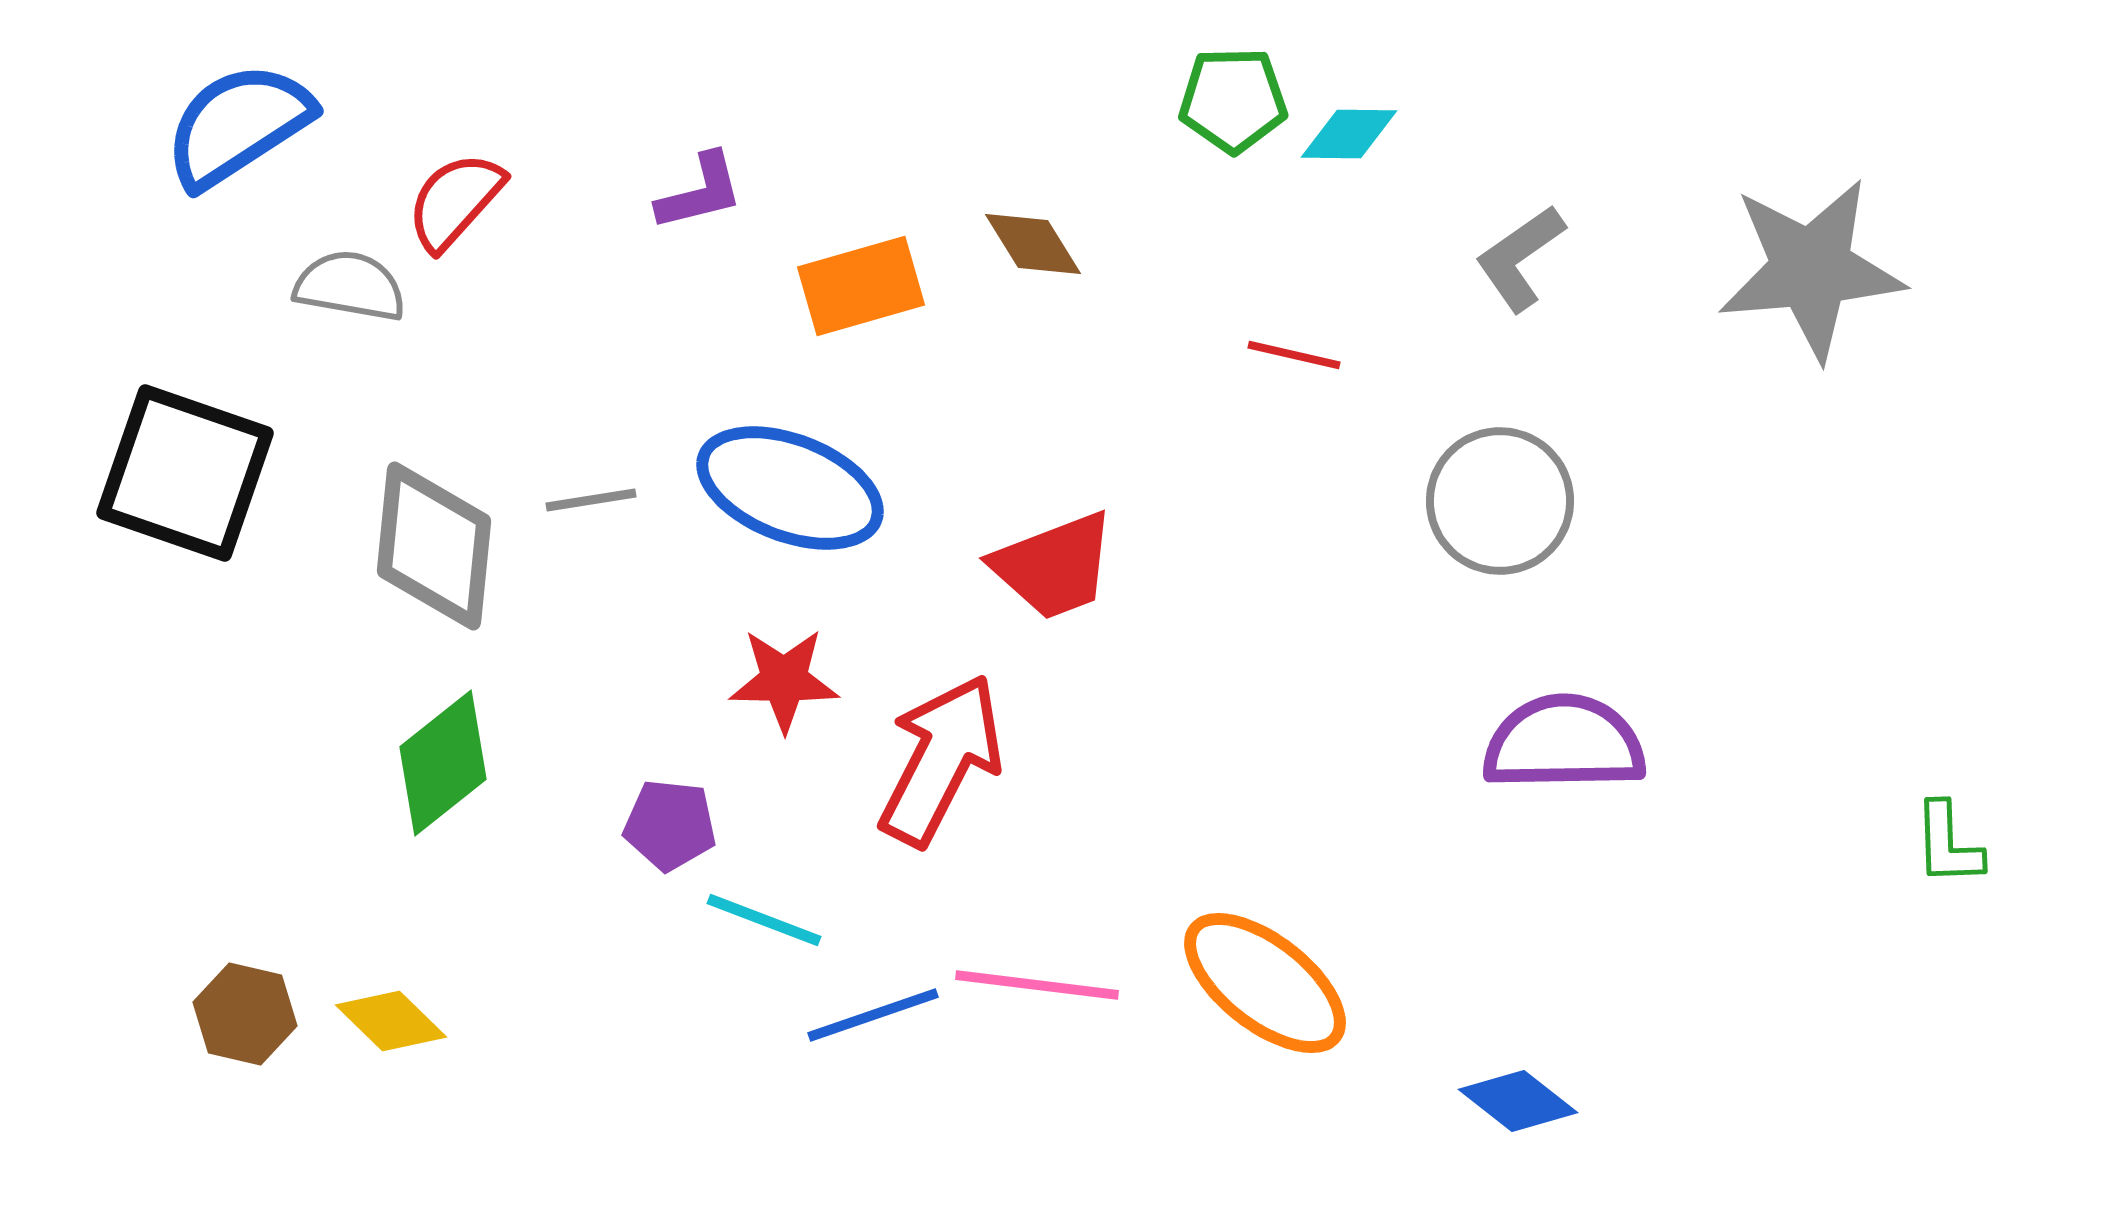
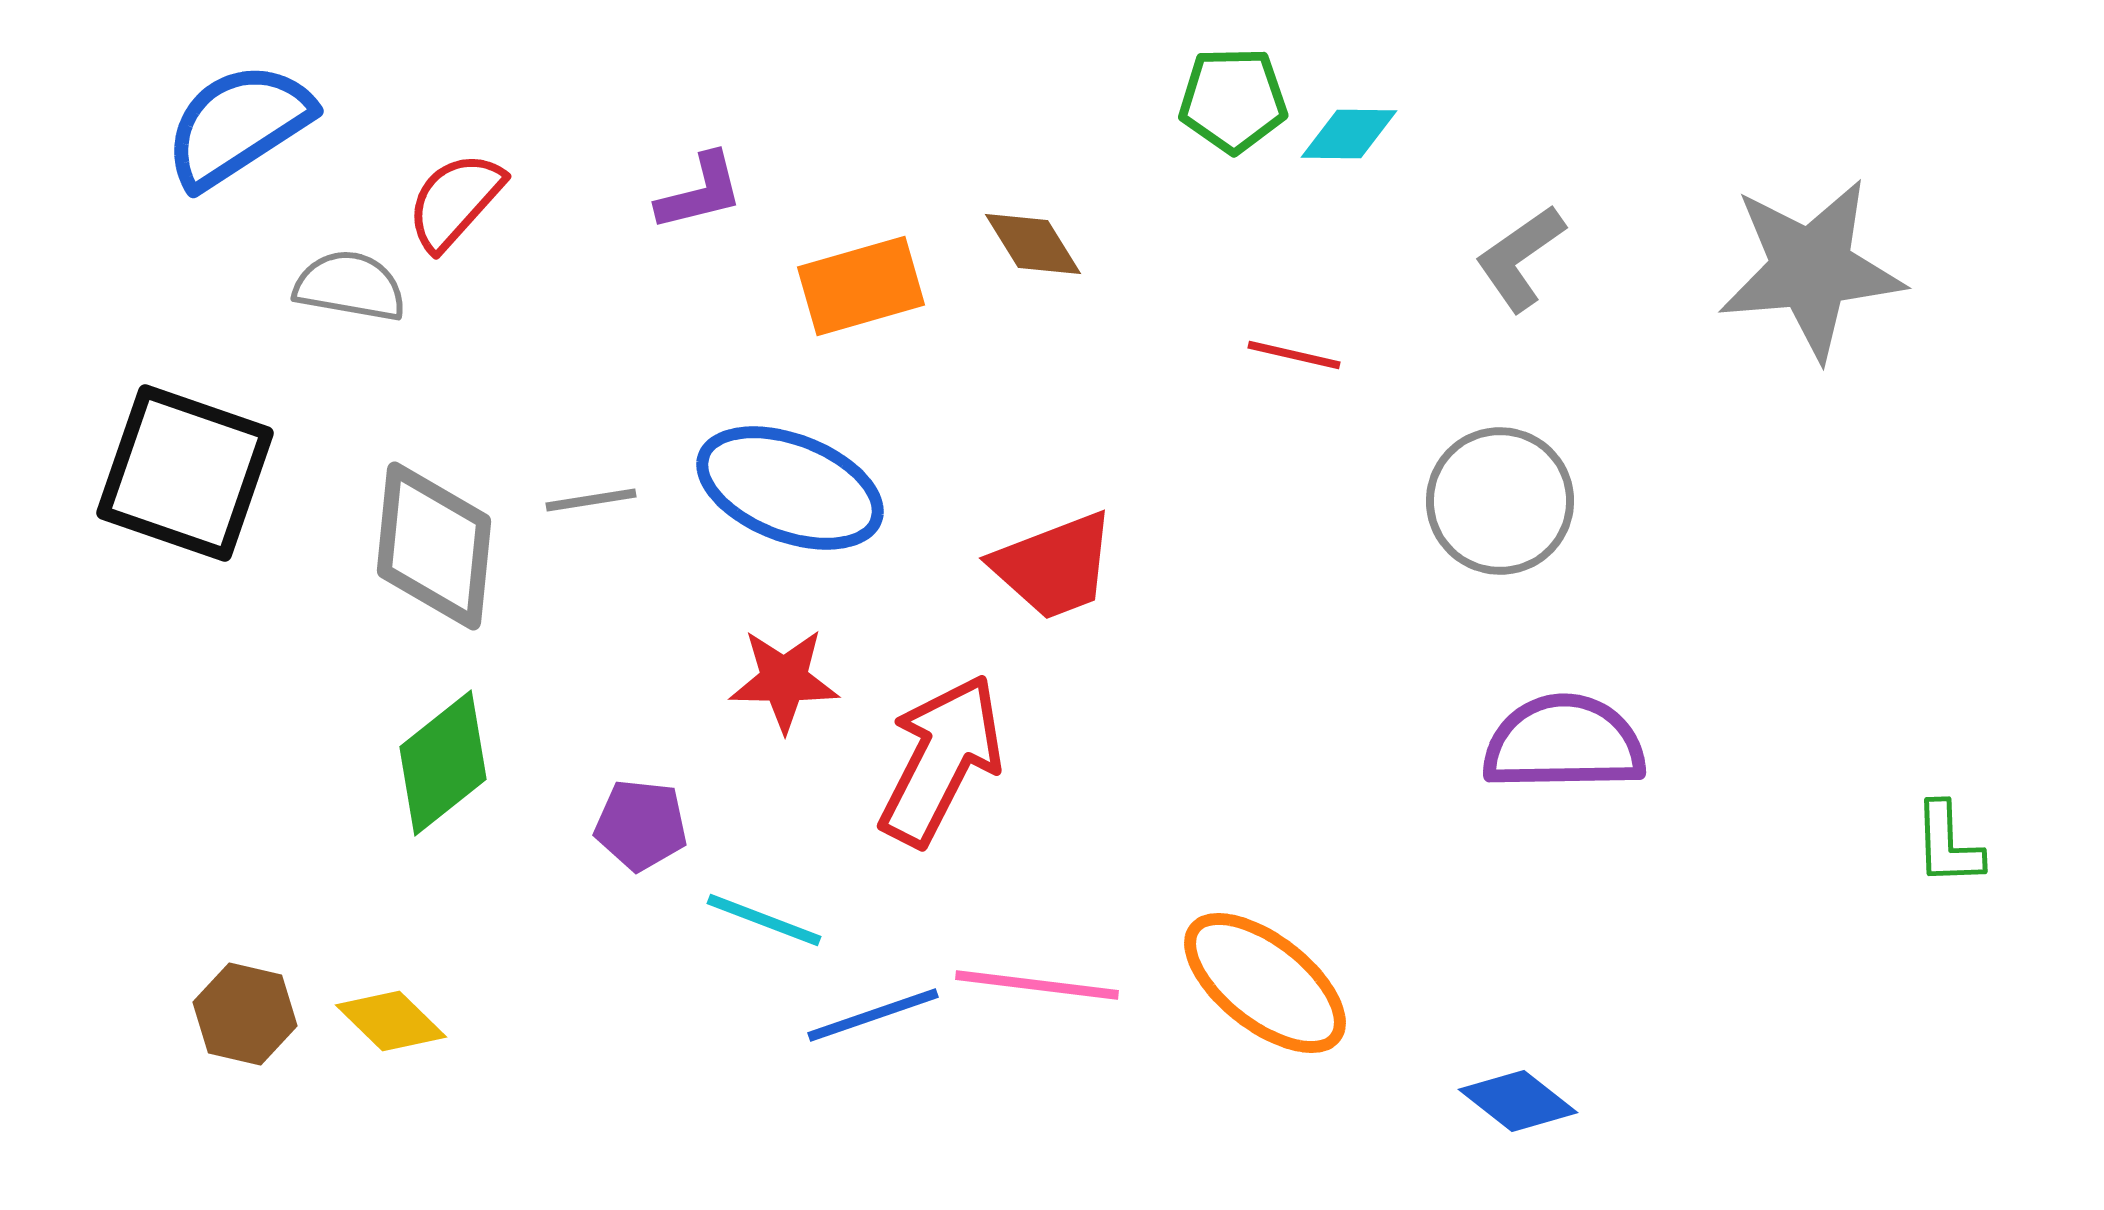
purple pentagon: moved 29 px left
